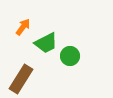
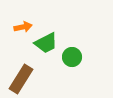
orange arrow: rotated 42 degrees clockwise
green circle: moved 2 px right, 1 px down
